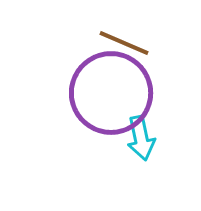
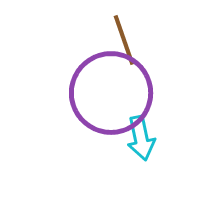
brown line: moved 3 px up; rotated 48 degrees clockwise
